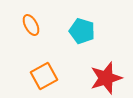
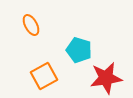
cyan pentagon: moved 3 px left, 19 px down
red star: rotated 8 degrees clockwise
